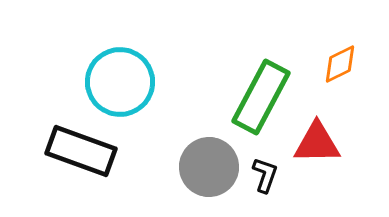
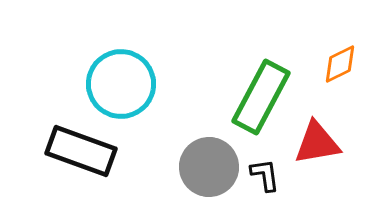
cyan circle: moved 1 px right, 2 px down
red triangle: rotated 9 degrees counterclockwise
black L-shape: rotated 27 degrees counterclockwise
